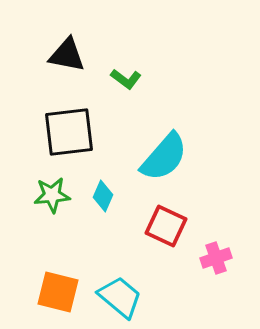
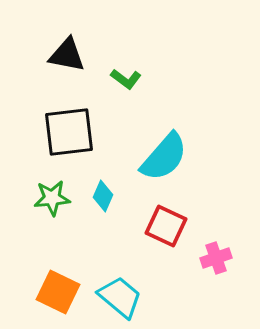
green star: moved 3 px down
orange square: rotated 12 degrees clockwise
